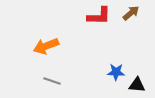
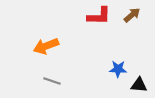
brown arrow: moved 1 px right, 2 px down
blue star: moved 2 px right, 3 px up
black triangle: moved 2 px right
